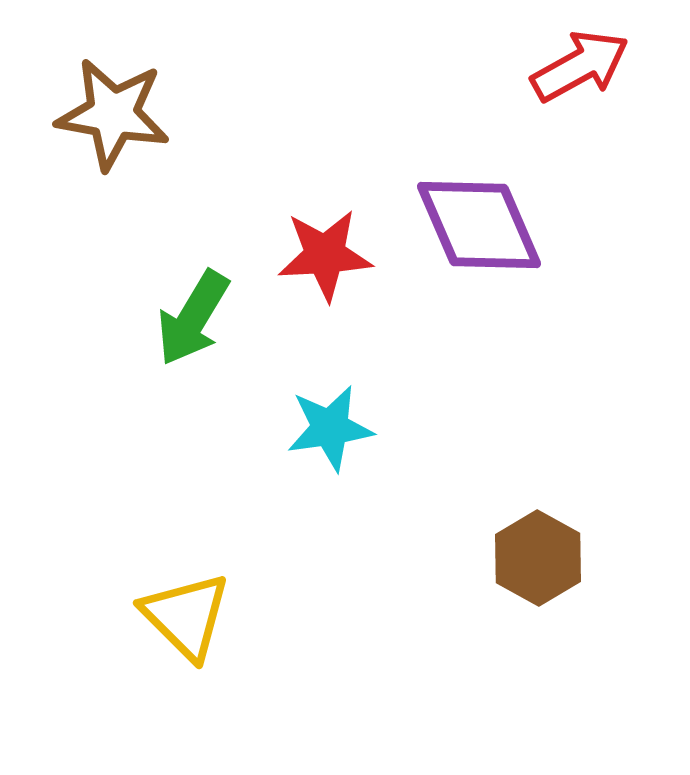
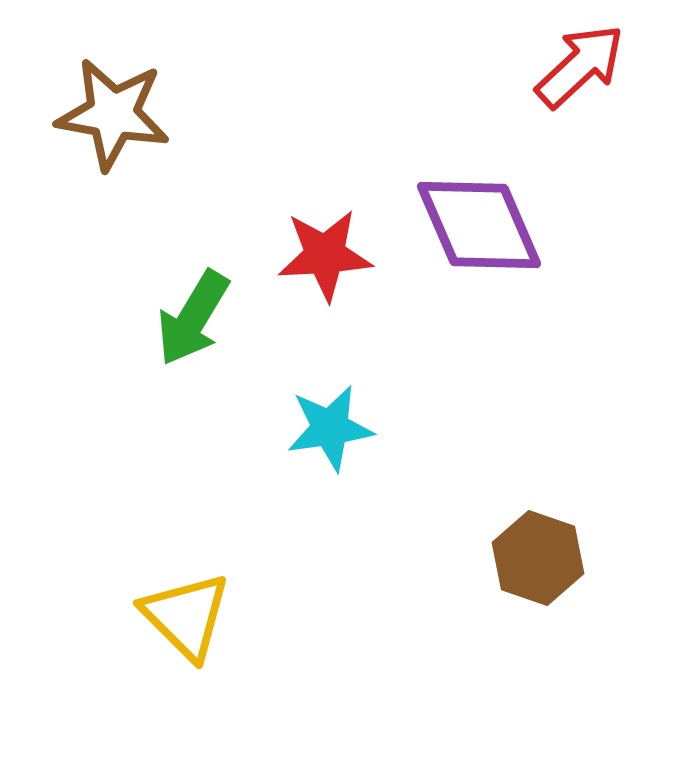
red arrow: rotated 14 degrees counterclockwise
brown hexagon: rotated 10 degrees counterclockwise
